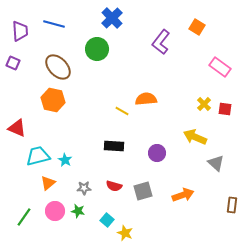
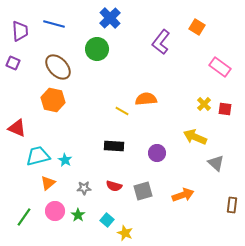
blue cross: moved 2 px left
green star: moved 4 px down; rotated 24 degrees clockwise
